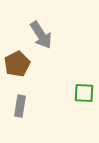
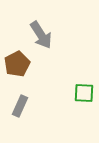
gray rectangle: rotated 15 degrees clockwise
